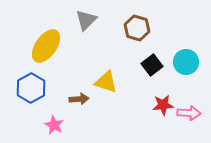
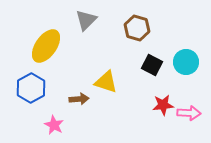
black square: rotated 25 degrees counterclockwise
